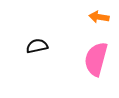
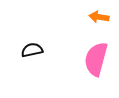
black semicircle: moved 5 px left, 4 px down
